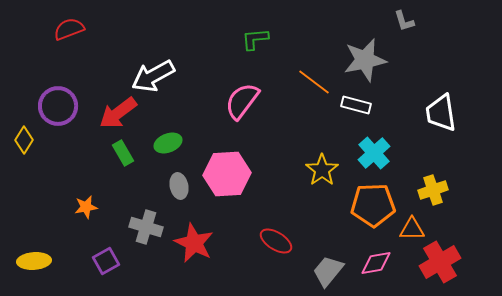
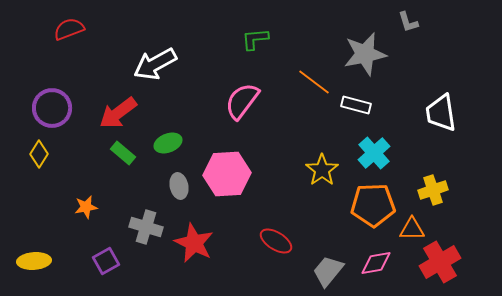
gray L-shape: moved 4 px right, 1 px down
gray star: moved 6 px up
white arrow: moved 2 px right, 12 px up
purple circle: moved 6 px left, 2 px down
yellow diamond: moved 15 px right, 14 px down
green rectangle: rotated 20 degrees counterclockwise
